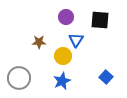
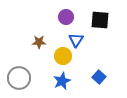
blue square: moved 7 px left
